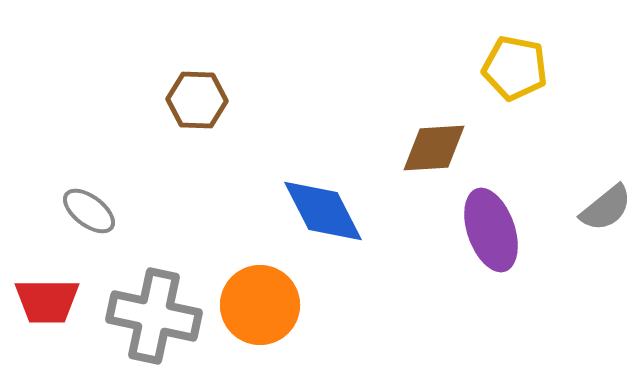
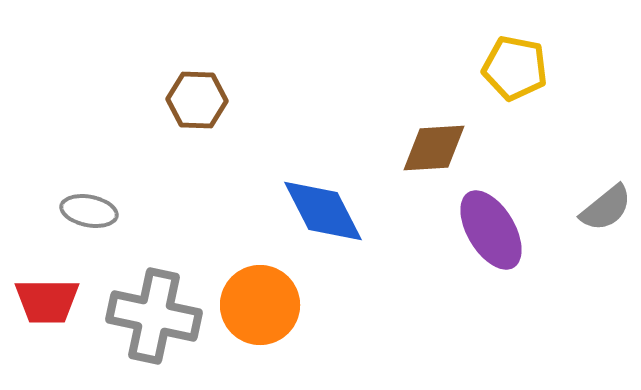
gray ellipse: rotated 26 degrees counterclockwise
purple ellipse: rotated 12 degrees counterclockwise
